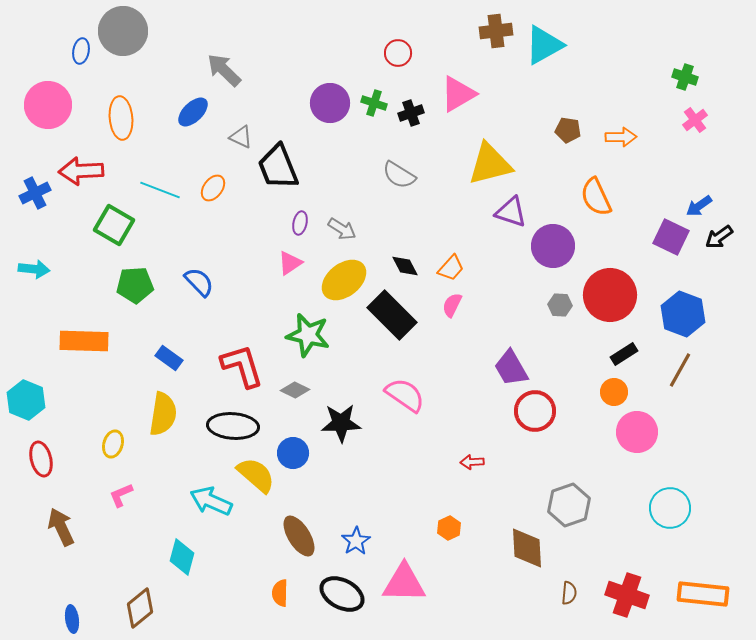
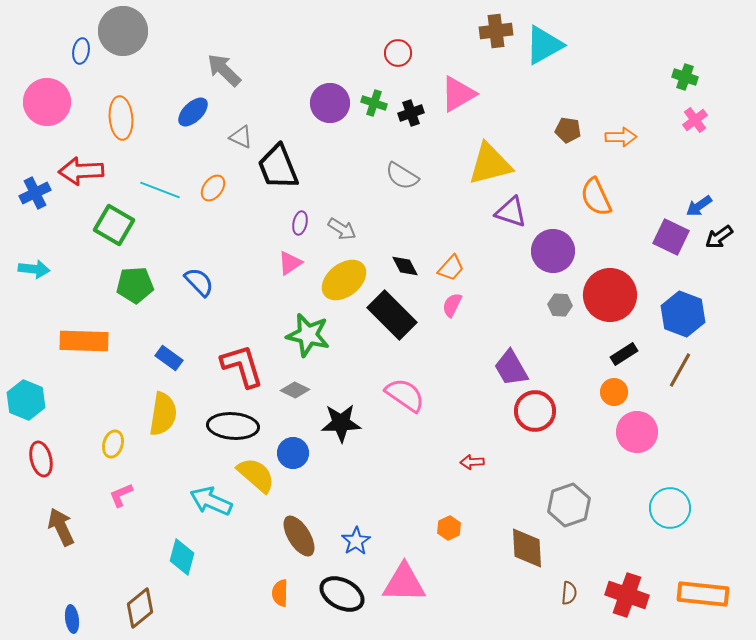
pink circle at (48, 105): moved 1 px left, 3 px up
gray semicircle at (399, 175): moved 3 px right, 1 px down
purple circle at (553, 246): moved 5 px down
